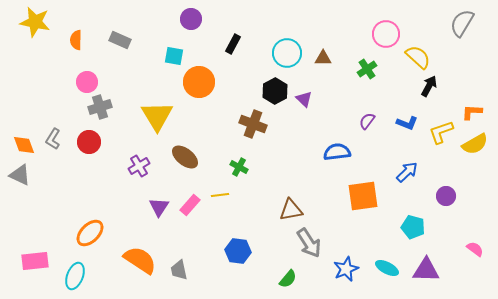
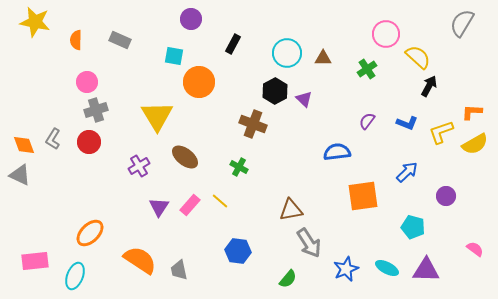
gray cross at (100, 107): moved 4 px left, 3 px down
yellow line at (220, 195): moved 6 px down; rotated 48 degrees clockwise
